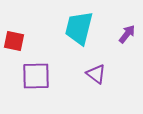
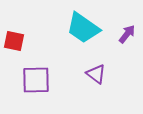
cyan trapezoid: moved 4 px right; rotated 69 degrees counterclockwise
purple square: moved 4 px down
